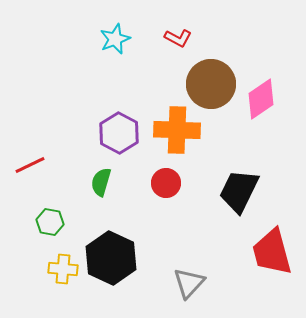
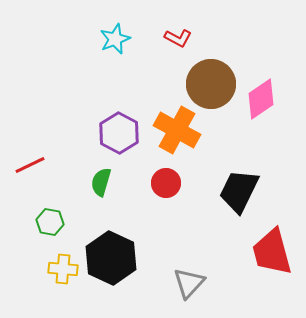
orange cross: rotated 27 degrees clockwise
